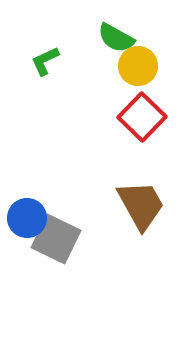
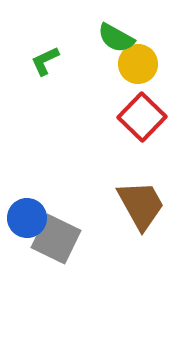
yellow circle: moved 2 px up
